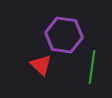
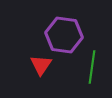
red triangle: rotated 20 degrees clockwise
